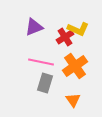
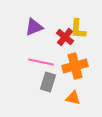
yellow L-shape: rotated 70 degrees clockwise
red cross: rotated 18 degrees counterclockwise
orange cross: rotated 20 degrees clockwise
gray rectangle: moved 3 px right, 1 px up
orange triangle: moved 2 px up; rotated 42 degrees counterclockwise
